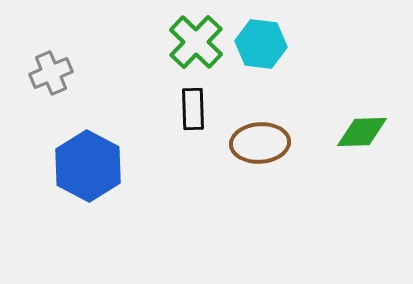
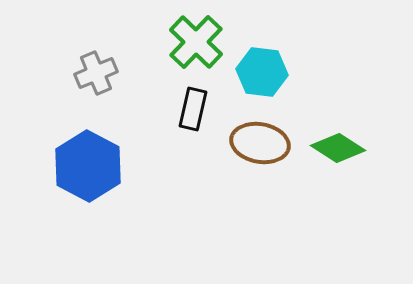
cyan hexagon: moved 1 px right, 28 px down
gray cross: moved 45 px right
black rectangle: rotated 15 degrees clockwise
green diamond: moved 24 px left, 16 px down; rotated 34 degrees clockwise
brown ellipse: rotated 14 degrees clockwise
